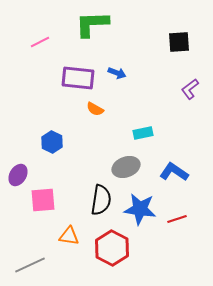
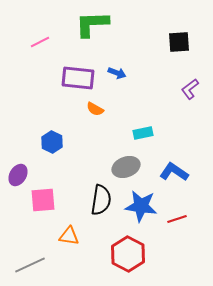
blue star: moved 1 px right, 3 px up
red hexagon: moved 16 px right, 6 px down
